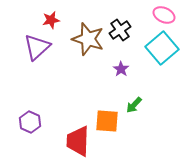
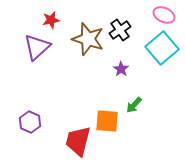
red trapezoid: rotated 12 degrees clockwise
